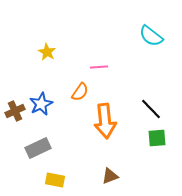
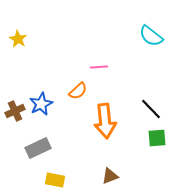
yellow star: moved 29 px left, 13 px up
orange semicircle: moved 2 px left, 1 px up; rotated 12 degrees clockwise
